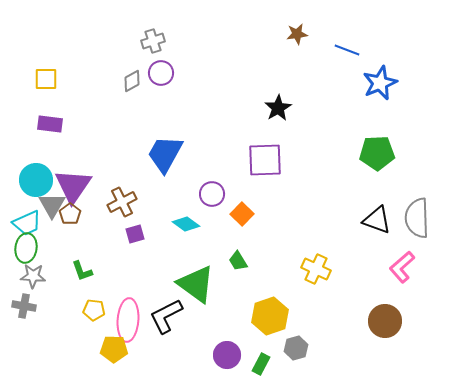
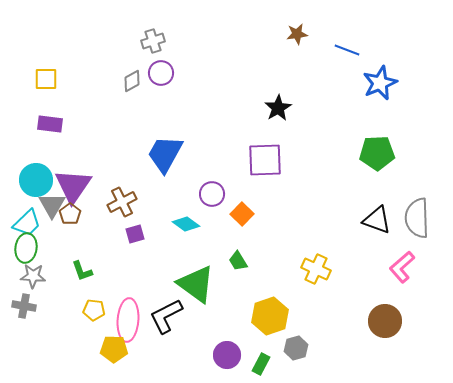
cyan trapezoid at (27, 223): rotated 20 degrees counterclockwise
